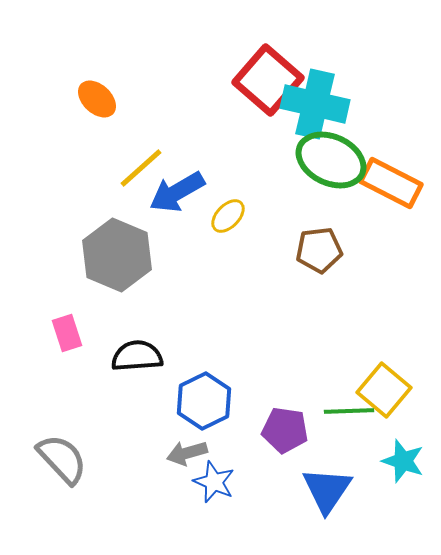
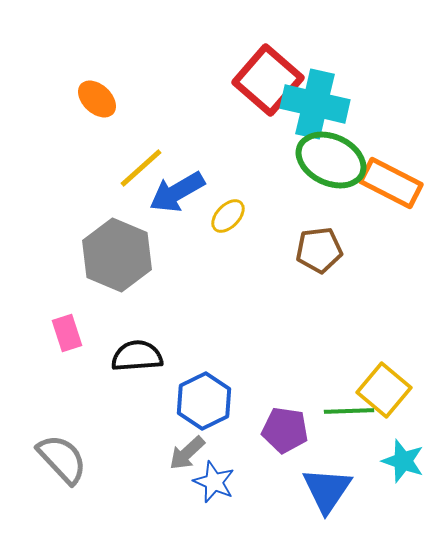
gray arrow: rotated 27 degrees counterclockwise
